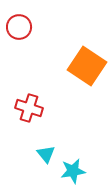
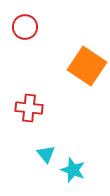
red circle: moved 6 px right
red cross: rotated 12 degrees counterclockwise
cyan star: moved 1 px up; rotated 30 degrees clockwise
